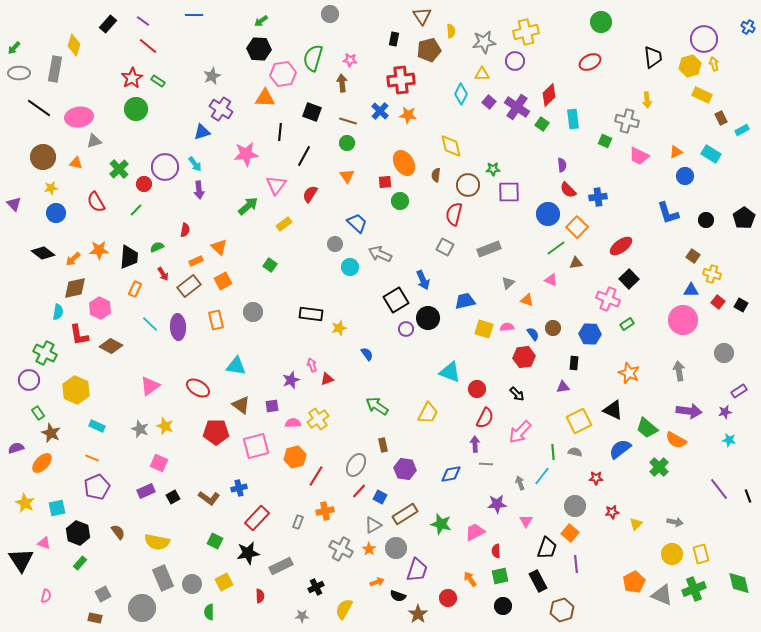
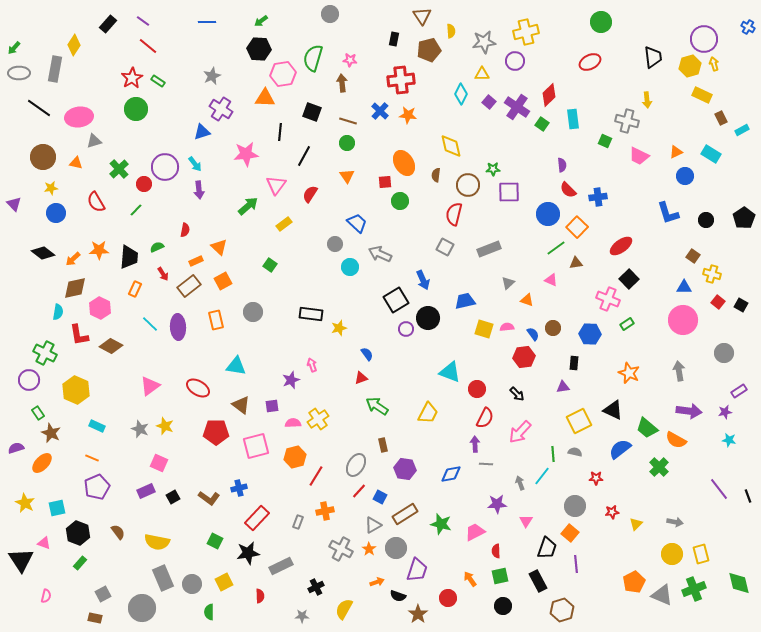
blue line at (194, 15): moved 13 px right, 7 px down
yellow diamond at (74, 45): rotated 15 degrees clockwise
blue triangle at (691, 290): moved 7 px left, 3 px up
red triangle at (327, 379): moved 34 px right, 1 px up
green line at (553, 452): moved 2 px down
